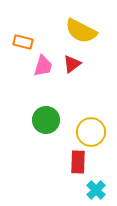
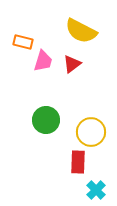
pink trapezoid: moved 5 px up
